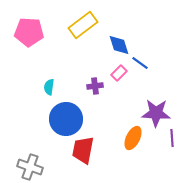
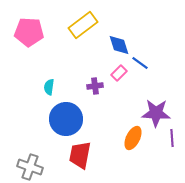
red trapezoid: moved 3 px left, 5 px down
